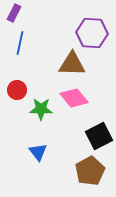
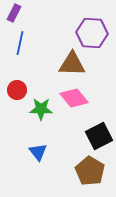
brown pentagon: rotated 12 degrees counterclockwise
